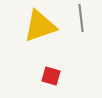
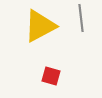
yellow triangle: rotated 9 degrees counterclockwise
